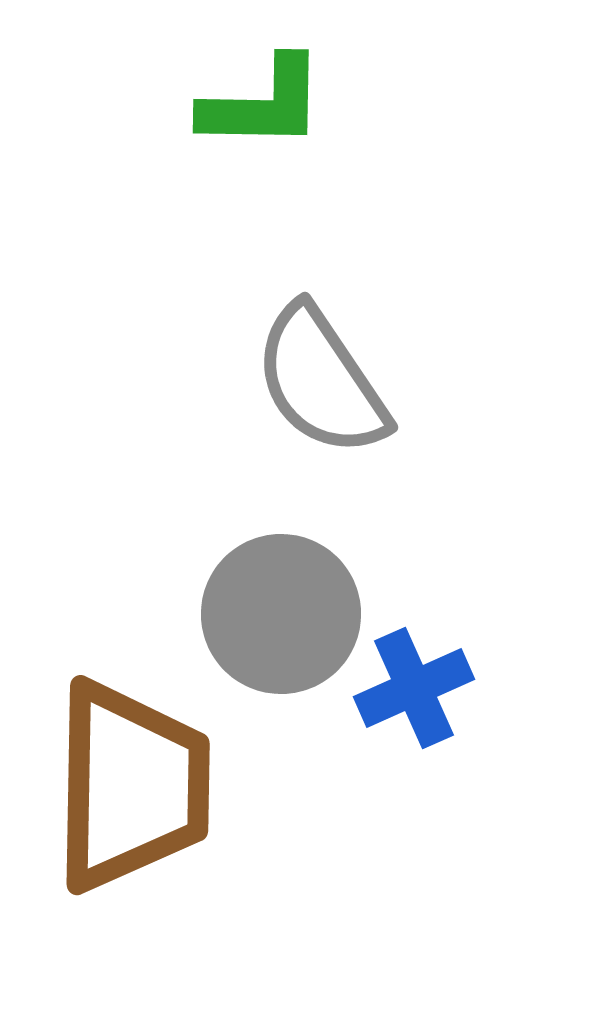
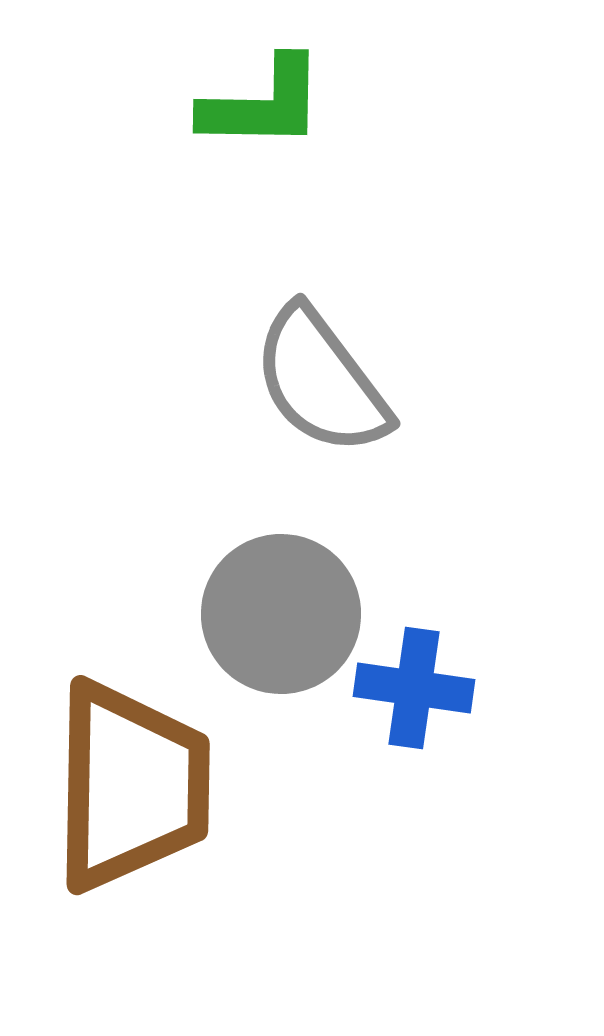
gray semicircle: rotated 3 degrees counterclockwise
blue cross: rotated 32 degrees clockwise
